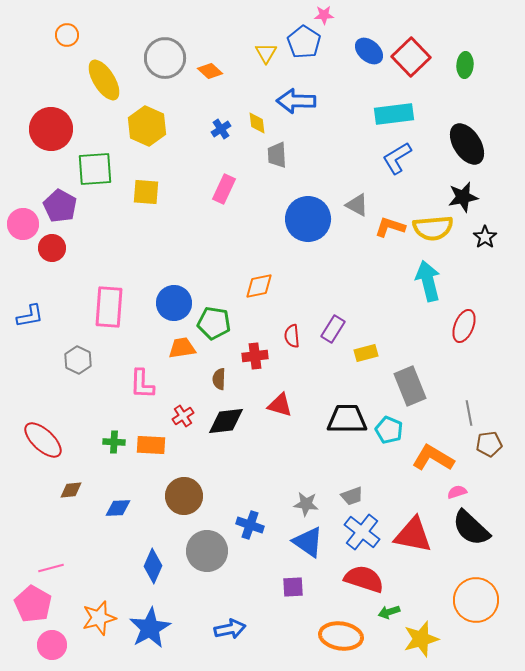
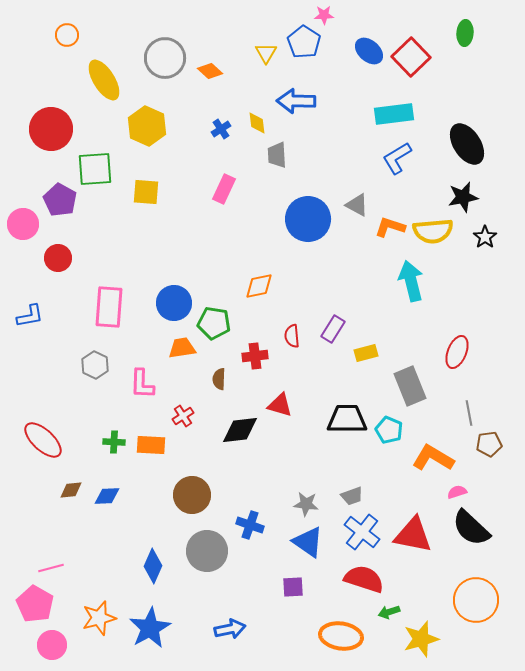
green ellipse at (465, 65): moved 32 px up
purple pentagon at (60, 206): moved 6 px up
yellow semicircle at (433, 228): moved 3 px down
red circle at (52, 248): moved 6 px right, 10 px down
cyan arrow at (428, 281): moved 17 px left
red ellipse at (464, 326): moved 7 px left, 26 px down
gray hexagon at (78, 360): moved 17 px right, 5 px down
black diamond at (226, 421): moved 14 px right, 9 px down
brown circle at (184, 496): moved 8 px right, 1 px up
blue diamond at (118, 508): moved 11 px left, 12 px up
pink pentagon at (33, 604): moved 2 px right
